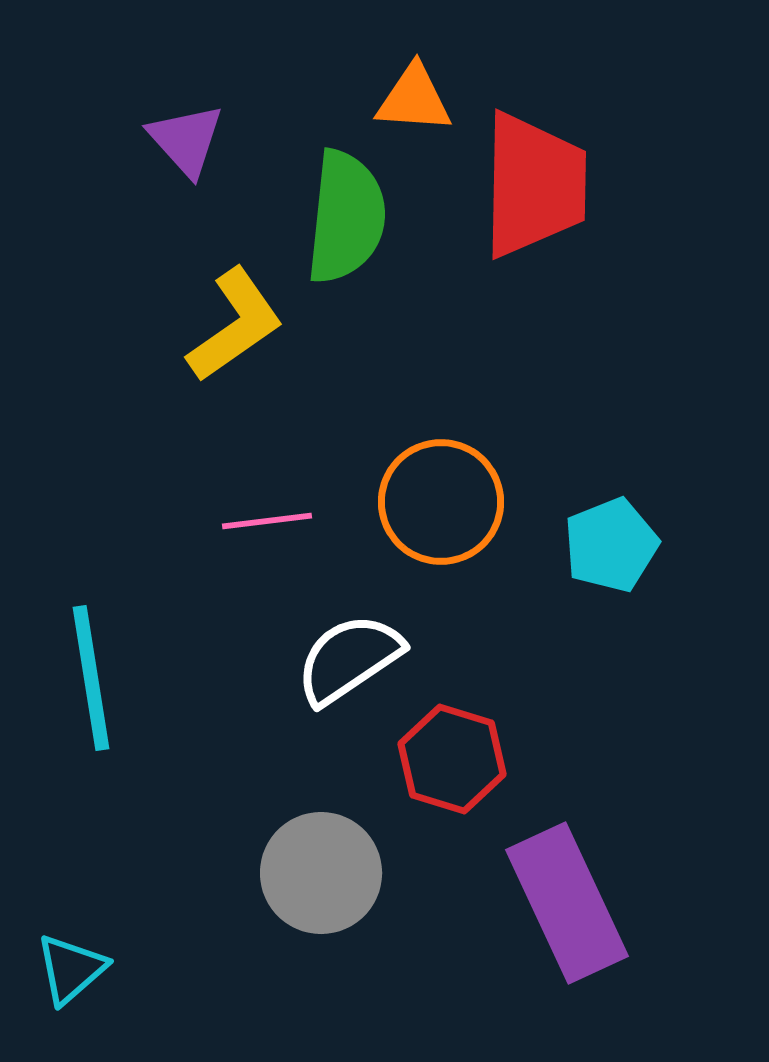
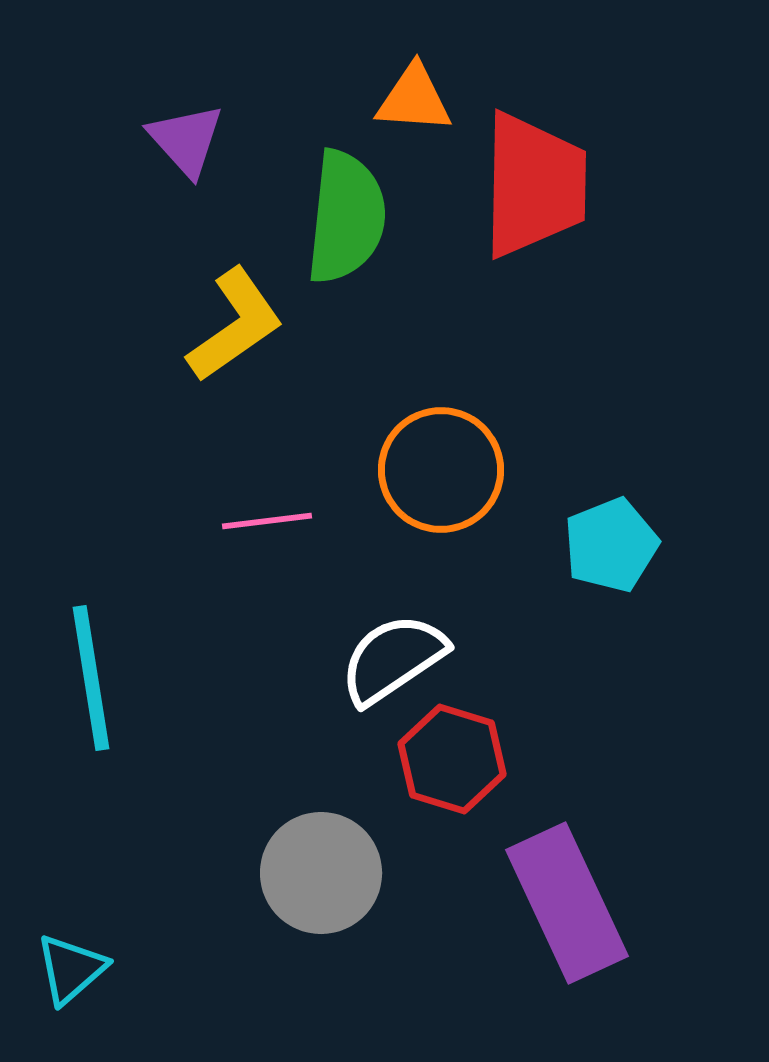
orange circle: moved 32 px up
white semicircle: moved 44 px right
